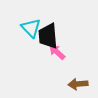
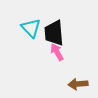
black trapezoid: moved 6 px right, 3 px up
pink arrow: rotated 18 degrees clockwise
